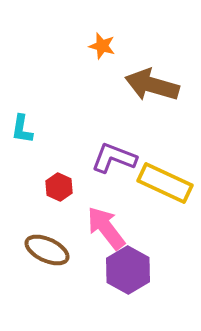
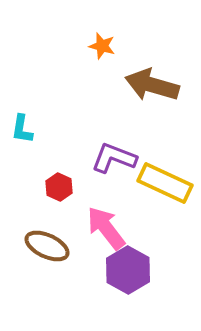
brown ellipse: moved 4 px up
